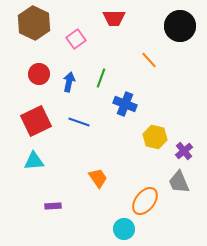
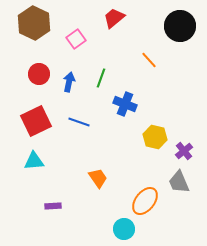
red trapezoid: rotated 140 degrees clockwise
